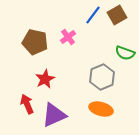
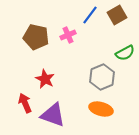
blue line: moved 3 px left
pink cross: moved 2 px up; rotated 14 degrees clockwise
brown pentagon: moved 1 px right, 5 px up
green semicircle: rotated 48 degrees counterclockwise
red star: rotated 18 degrees counterclockwise
red arrow: moved 2 px left, 1 px up
purple triangle: moved 1 px left; rotated 44 degrees clockwise
